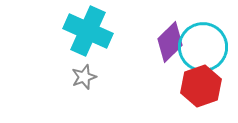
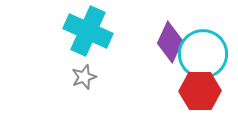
purple diamond: rotated 21 degrees counterclockwise
cyan circle: moved 7 px down
red hexagon: moved 1 px left, 5 px down; rotated 18 degrees clockwise
